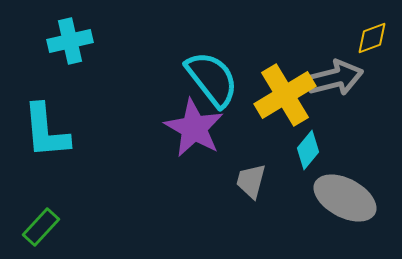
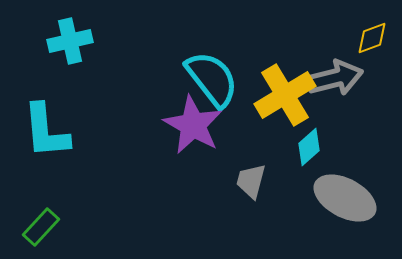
purple star: moved 1 px left, 3 px up
cyan diamond: moved 1 px right, 3 px up; rotated 9 degrees clockwise
